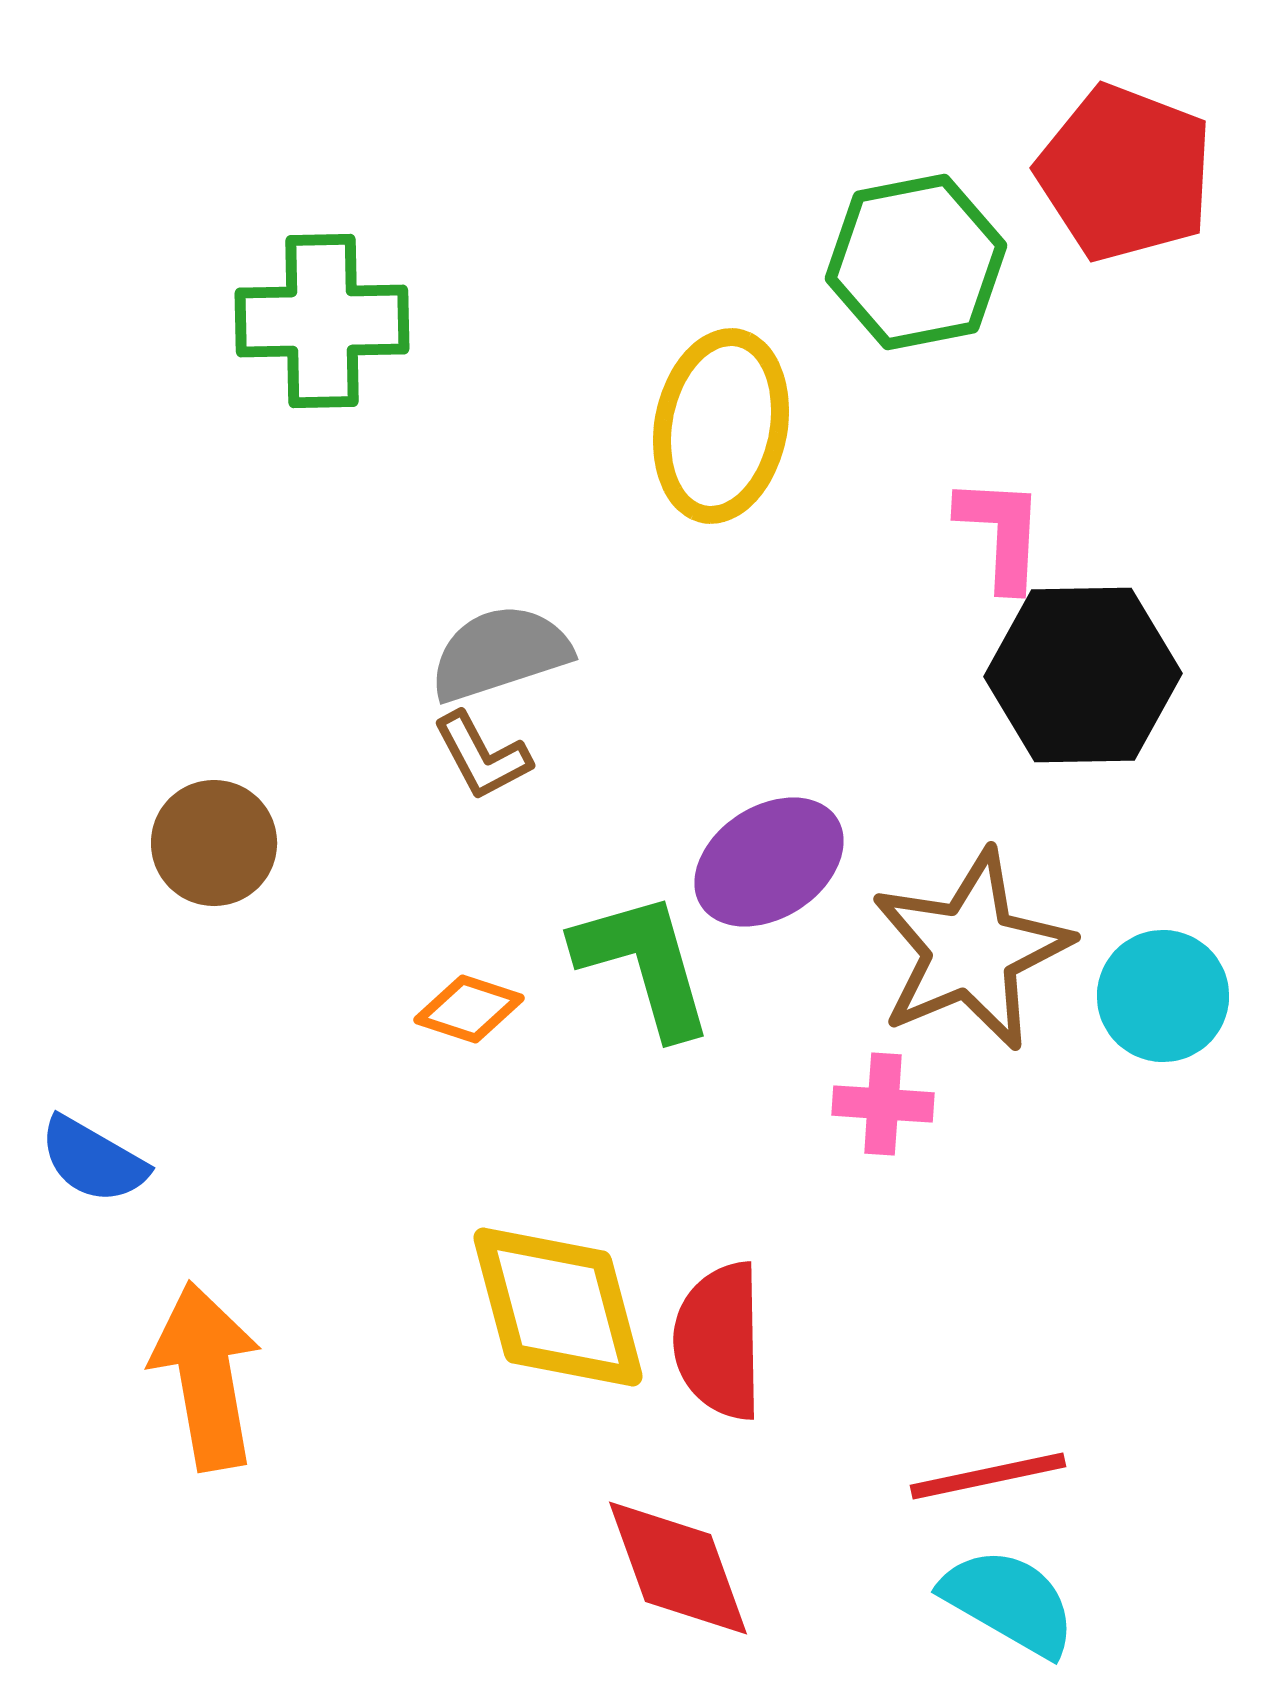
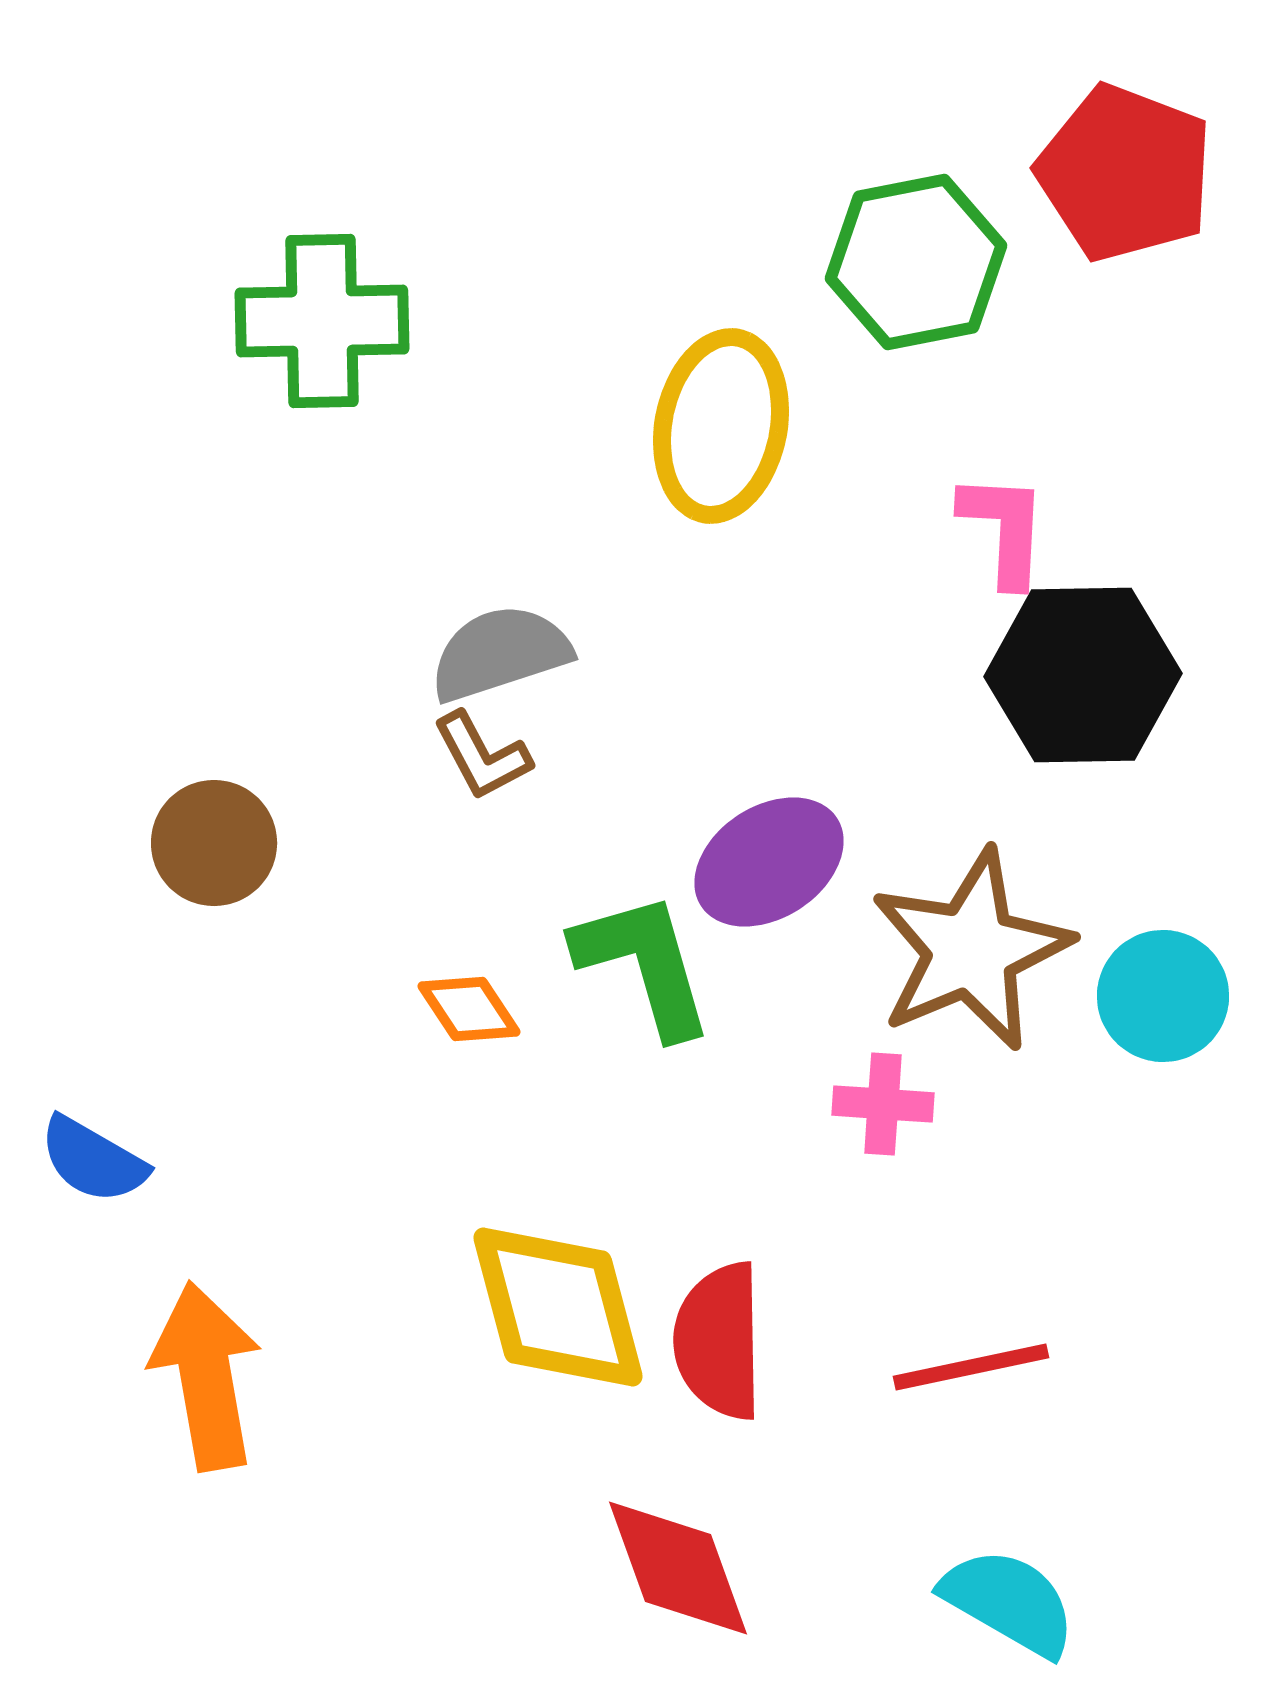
pink L-shape: moved 3 px right, 4 px up
orange diamond: rotated 38 degrees clockwise
red line: moved 17 px left, 109 px up
